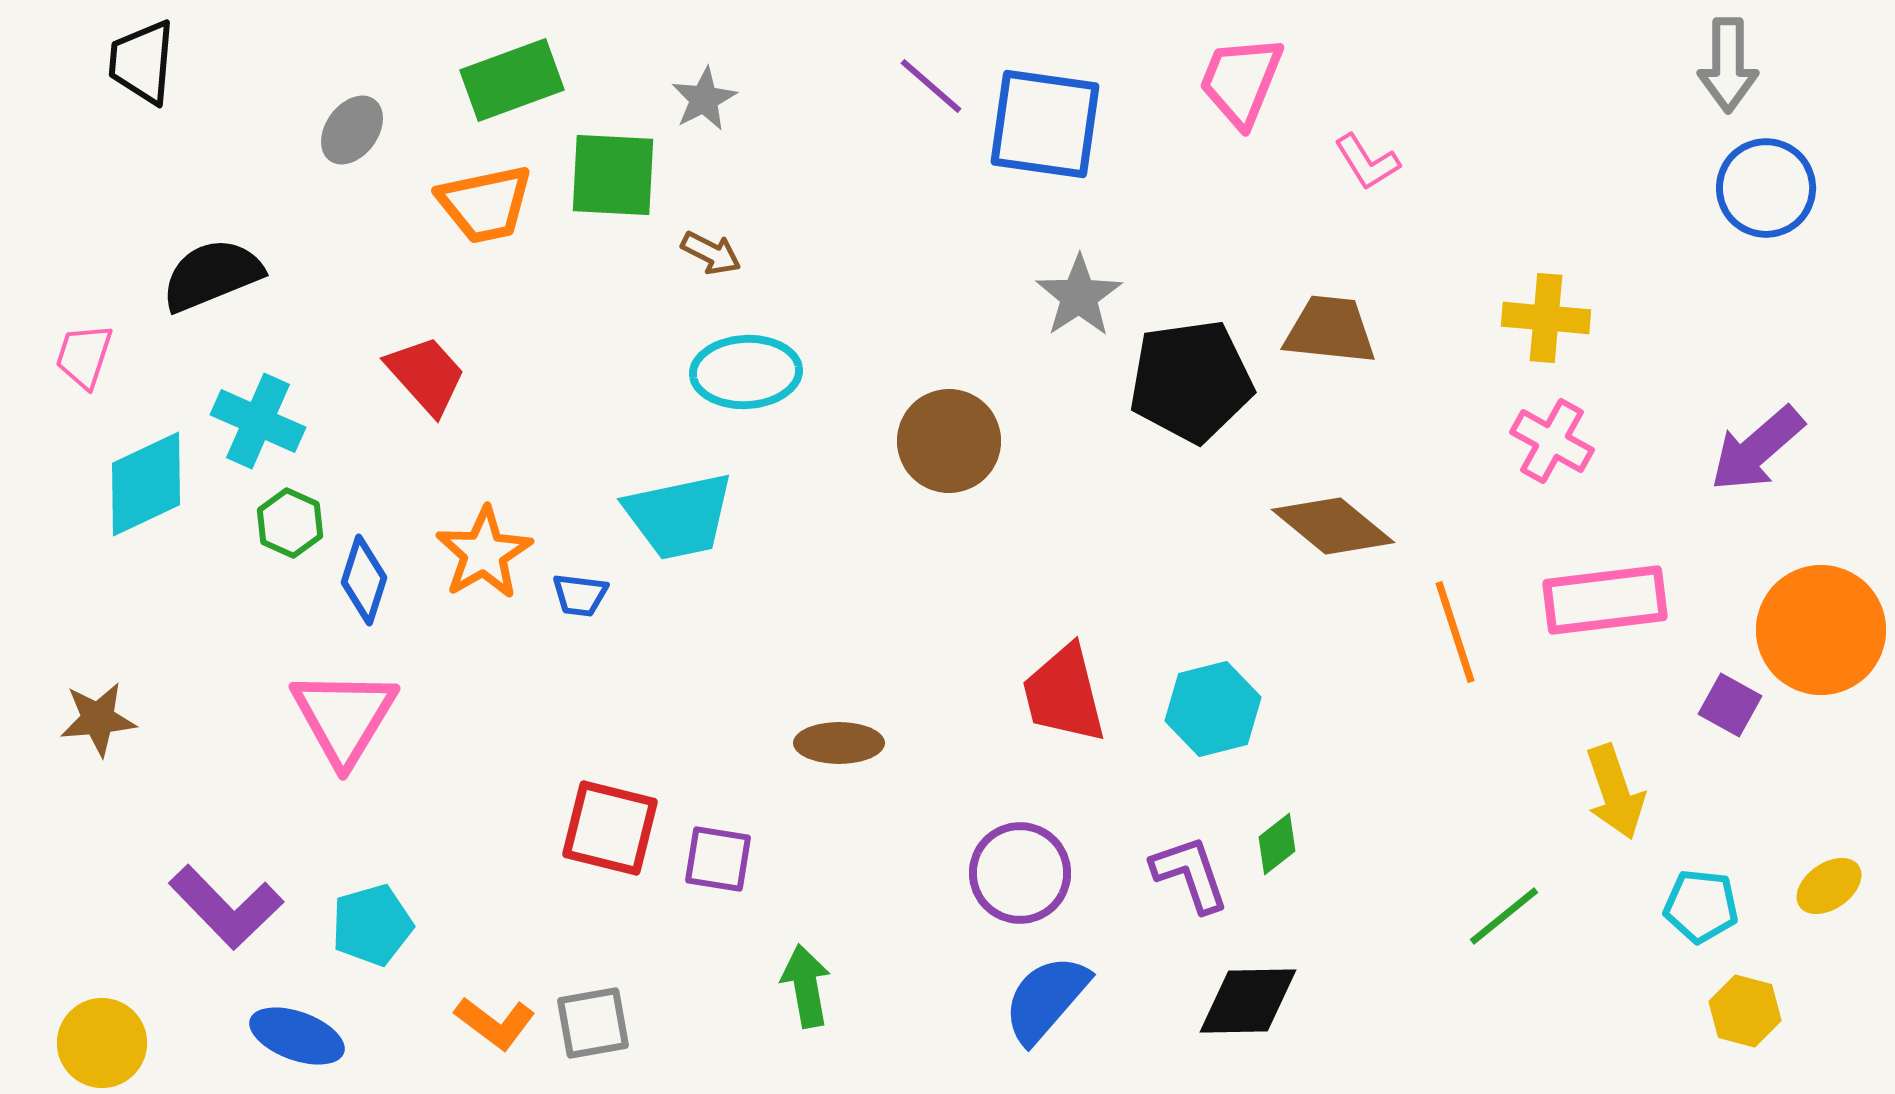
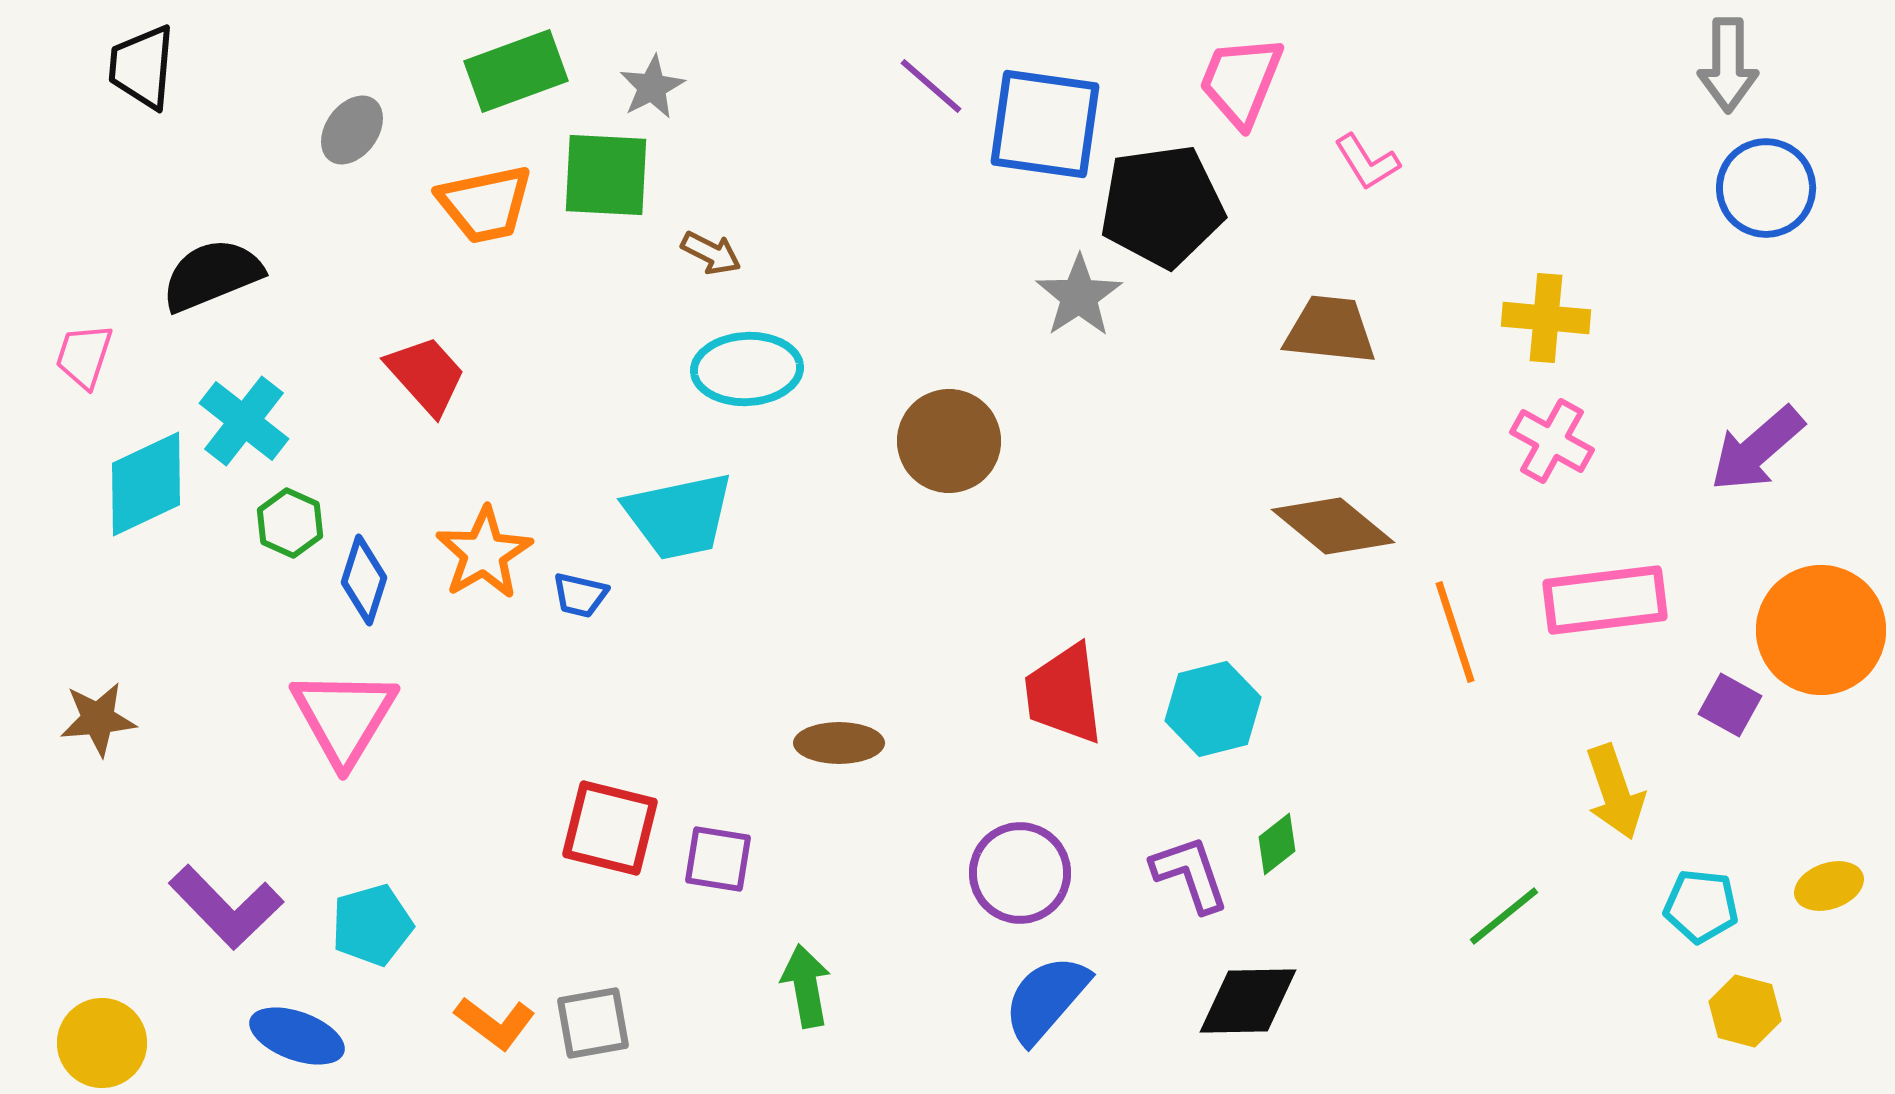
black trapezoid at (142, 62): moved 5 px down
green rectangle at (512, 80): moved 4 px right, 9 px up
gray star at (704, 99): moved 52 px left, 12 px up
green square at (613, 175): moved 7 px left
cyan ellipse at (746, 372): moved 1 px right, 3 px up
black pentagon at (1191, 381): moved 29 px left, 175 px up
cyan cross at (258, 421): moved 14 px left; rotated 14 degrees clockwise
blue trapezoid at (580, 595): rotated 6 degrees clockwise
red trapezoid at (1064, 694): rotated 7 degrees clockwise
yellow ellipse at (1829, 886): rotated 16 degrees clockwise
